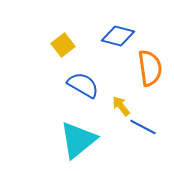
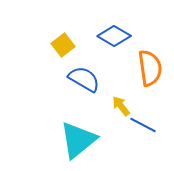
blue diamond: moved 4 px left; rotated 16 degrees clockwise
blue semicircle: moved 1 px right, 6 px up
blue line: moved 2 px up
